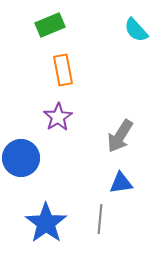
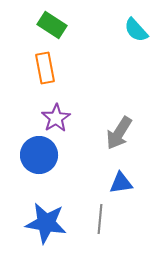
green rectangle: moved 2 px right; rotated 56 degrees clockwise
orange rectangle: moved 18 px left, 2 px up
purple star: moved 2 px left, 1 px down
gray arrow: moved 1 px left, 3 px up
blue circle: moved 18 px right, 3 px up
blue star: rotated 27 degrees counterclockwise
